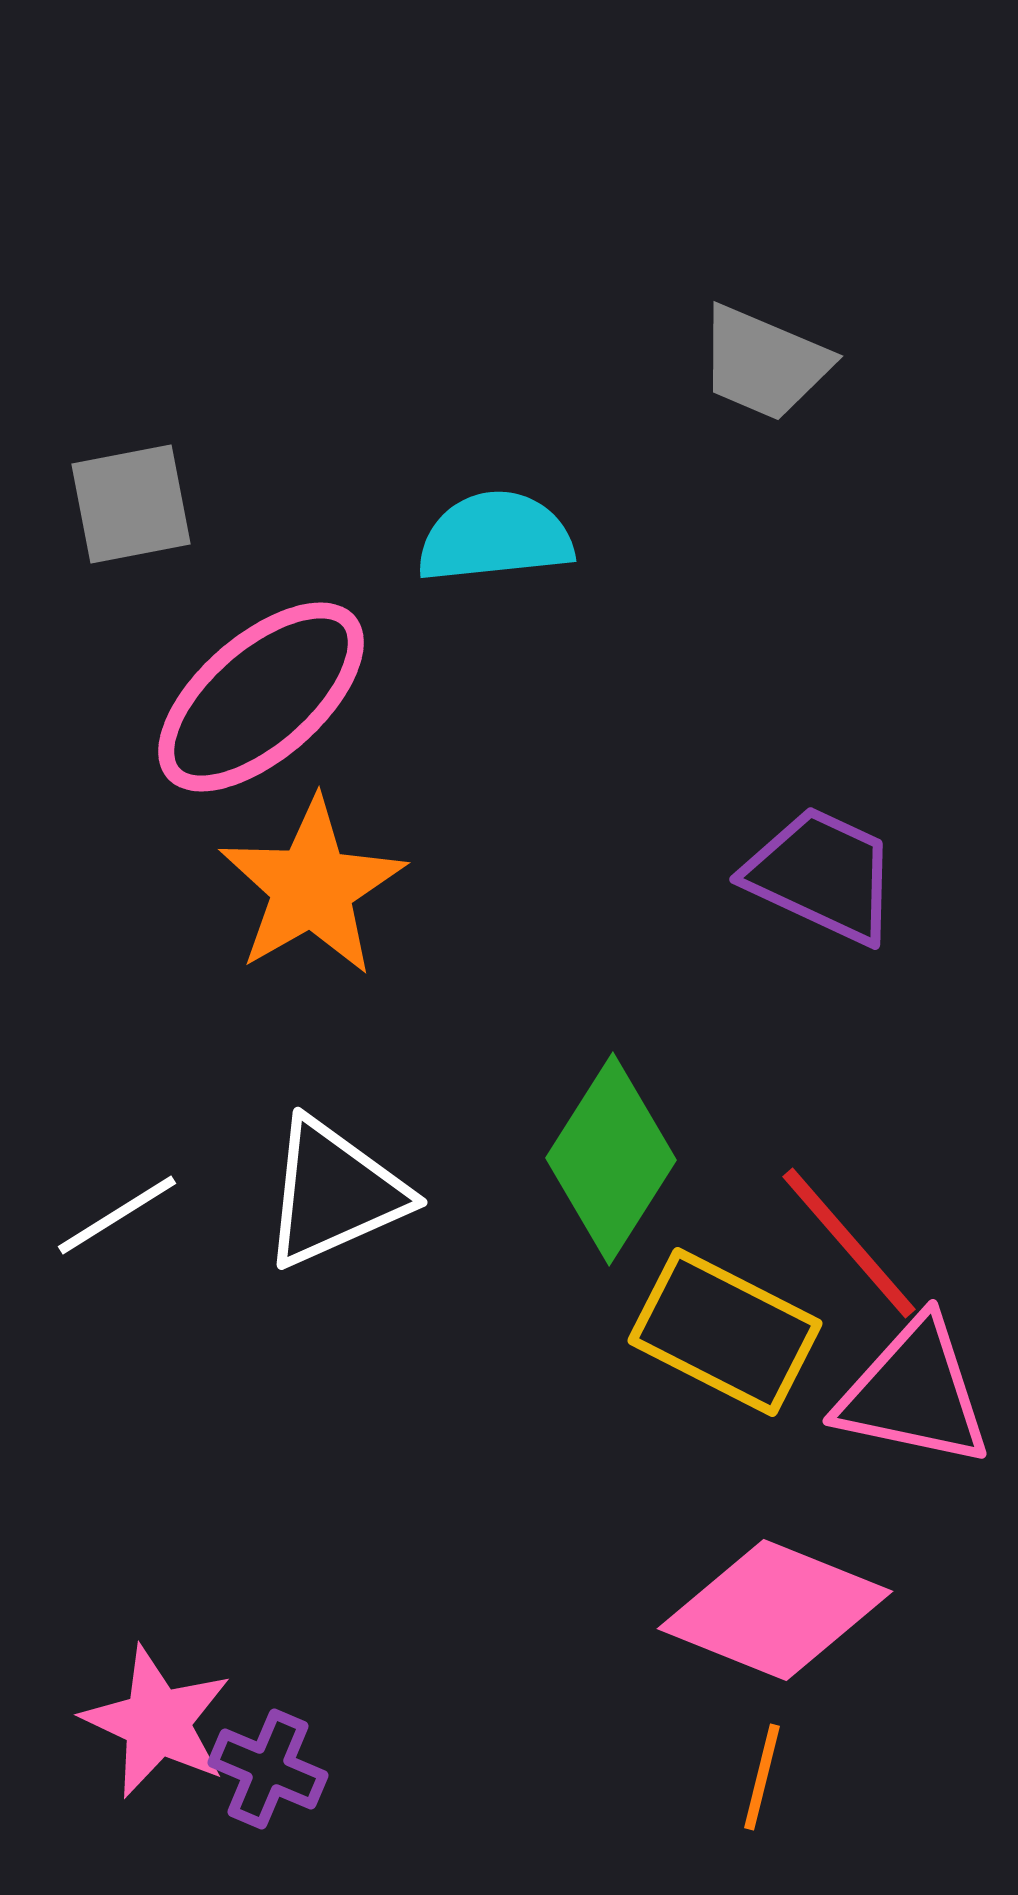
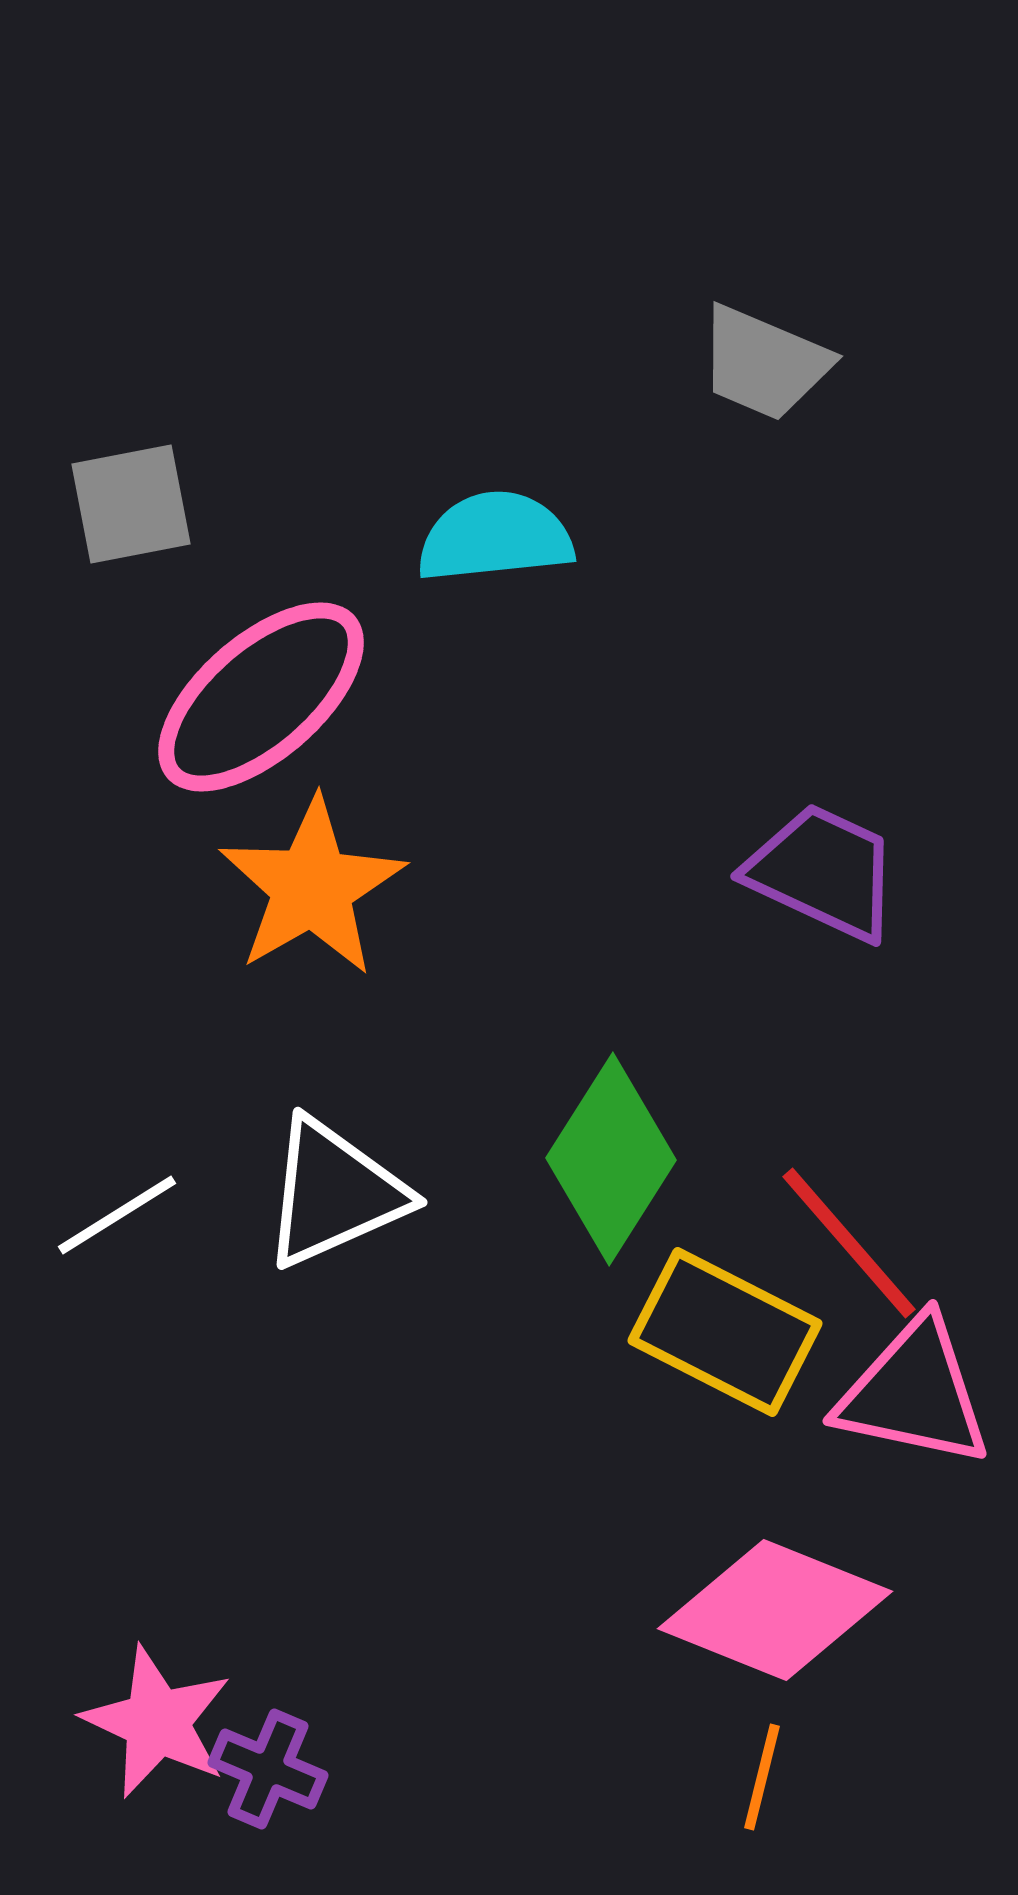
purple trapezoid: moved 1 px right, 3 px up
